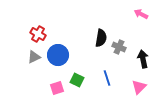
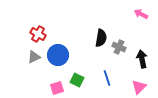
black arrow: moved 1 px left
